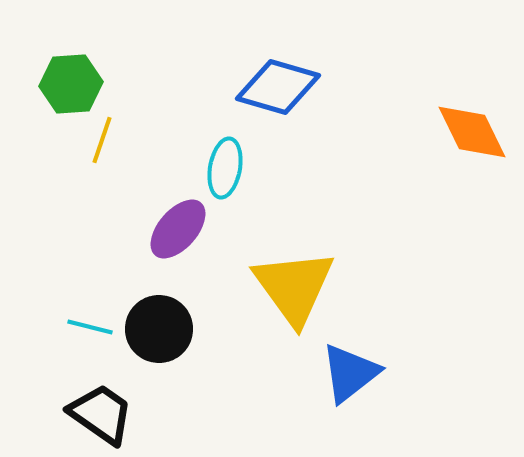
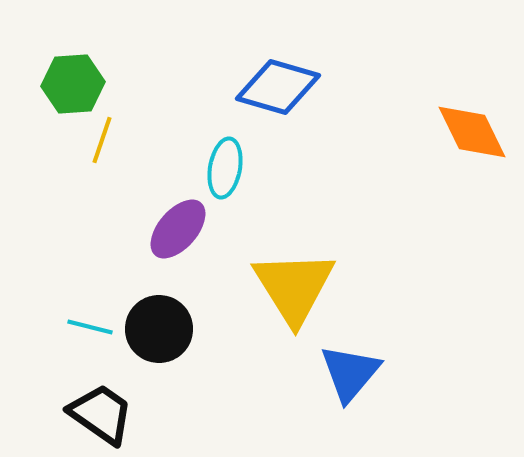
green hexagon: moved 2 px right
yellow triangle: rotated 4 degrees clockwise
blue triangle: rotated 12 degrees counterclockwise
